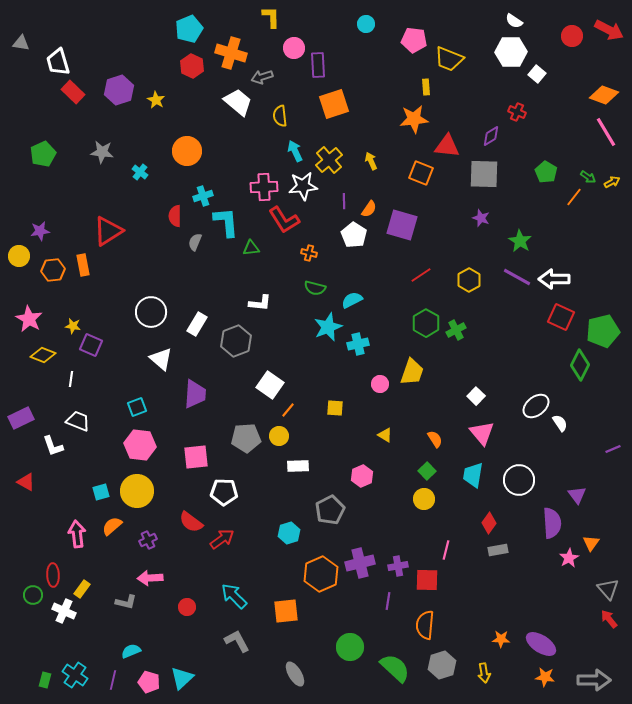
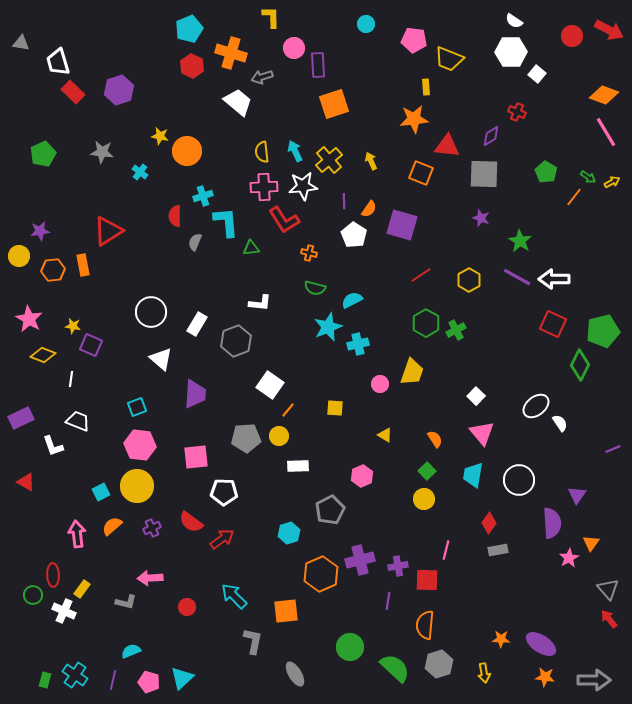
yellow star at (156, 100): moved 4 px right, 36 px down; rotated 18 degrees counterclockwise
yellow semicircle at (280, 116): moved 18 px left, 36 px down
red square at (561, 317): moved 8 px left, 7 px down
yellow circle at (137, 491): moved 5 px up
cyan square at (101, 492): rotated 12 degrees counterclockwise
purple triangle at (577, 495): rotated 12 degrees clockwise
purple cross at (148, 540): moved 4 px right, 12 px up
purple cross at (360, 563): moved 3 px up
gray L-shape at (237, 641): moved 16 px right; rotated 40 degrees clockwise
gray hexagon at (442, 665): moved 3 px left, 1 px up
